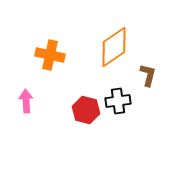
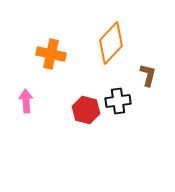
orange diamond: moved 3 px left, 4 px up; rotated 12 degrees counterclockwise
orange cross: moved 1 px right, 1 px up
